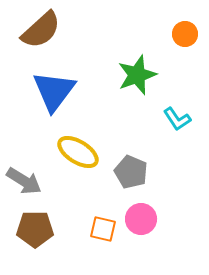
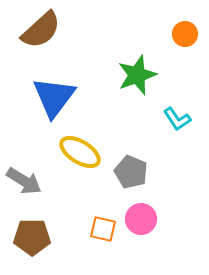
blue triangle: moved 6 px down
yellow ellipse: moved 2 px right
brown pentagon: moved 3 px left, 8 px down
